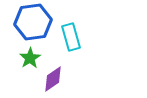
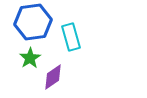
purple diamond: moved 2 px up
